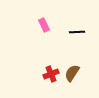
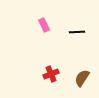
brown semicircle: moved 10 px right, 5 px down
